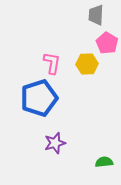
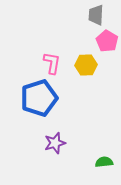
pink pentagon: moved 2 px up
yellow hexagon: moved 1 px left, 1 px down
